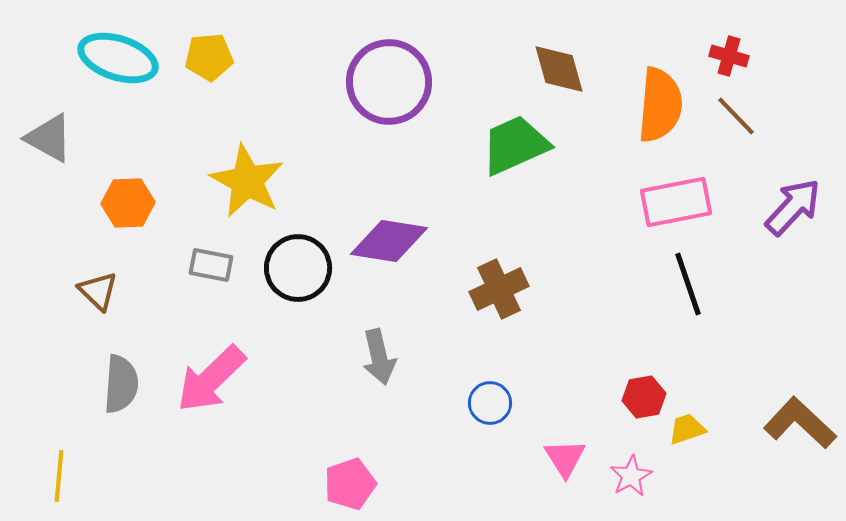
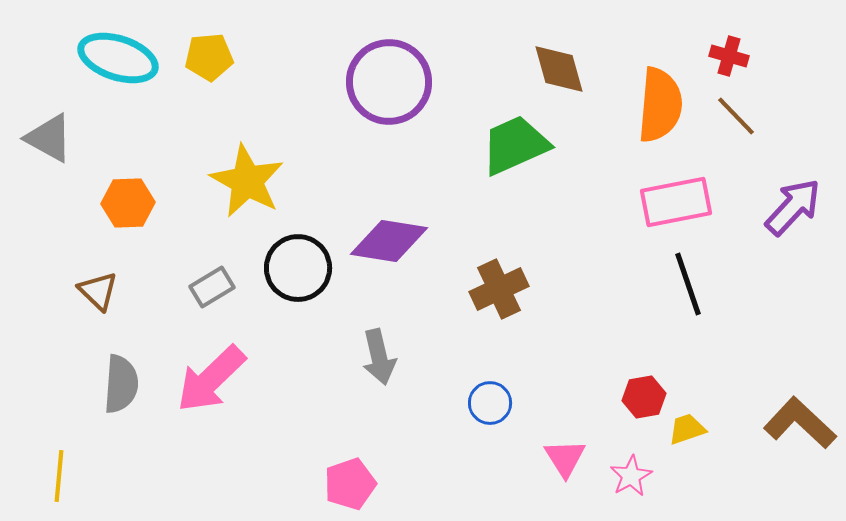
gray rectangle: moved 1 px right, 22 px down; rotated 42 degrees counterclockwise
